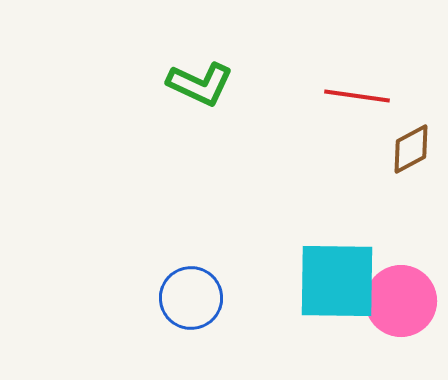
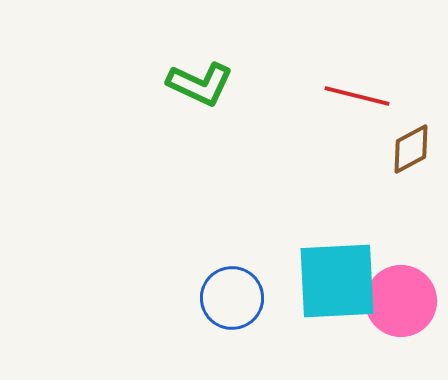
red line: rotated 6 degrees clockwise
cyan square: rotated 4 degrees counterclockwise
blue circle: moved 41 px right
